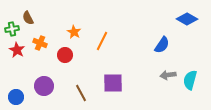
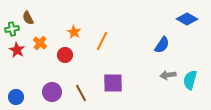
orange cross: rotated 16 degrees clockwise
purple circle: moved 8 px right, 6 px down
